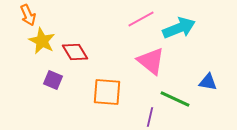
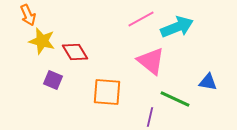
cyan arrow: moved 2 px left, 1 px up
yellow star: rotated 12 degrees counterclockwise
